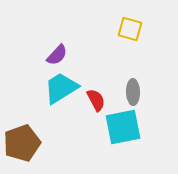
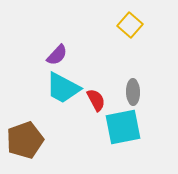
yellow square: moved 4 px up; rotated 25 degrees clockwise
cyan trapezoid: moved 2 px right; rotated 120 degrees counterclockwise
brown pentagon: moved 3 px right, 3 px up
